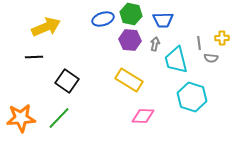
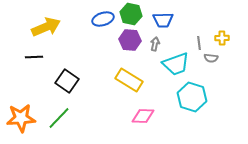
cyan trapezoid: moved 4 px down; rotated 96 degrees counterclockwise
